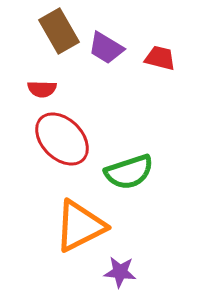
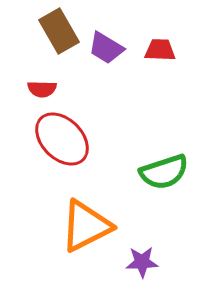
red trapezoid: moved 8 px up; rotated 12 degrees counterclockwise
green semicircle: moved 35 px right
orange triangle: moved 6 px right
purple star: moved 22 px right, 10 px up; rotated 8 degrees counterclockwise
